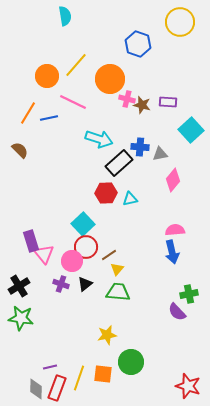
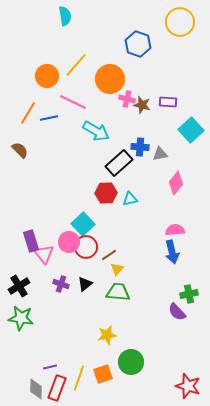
cyan arrow at (99, 139): moved 3 px left, 8 px up; rotated 12 degrees clockwise
pink diamond at (173, 180): moved 3 px right, 3 px down
pink circle at (72, 261): moved 3 px left, 19 px up
orange square at (103, 374): rotated 24 degrees counterclockwise
